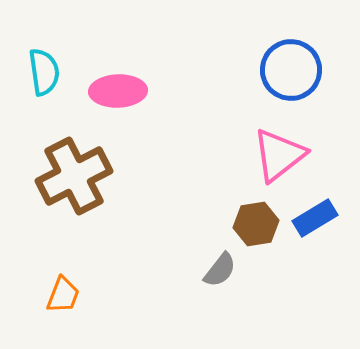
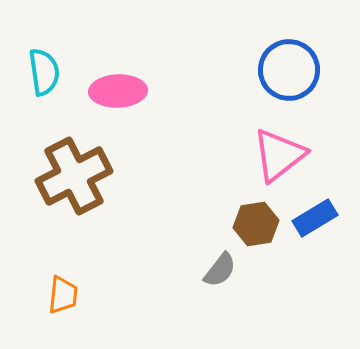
blue circle: moved 2 px left
orange trapezoid: rotated 15 degrees counterclockwise
